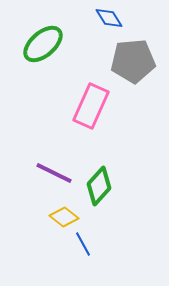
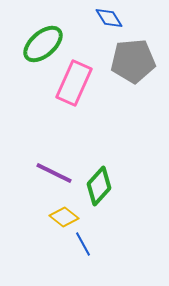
pink rectangle: moved 17 px left, 23 px up
